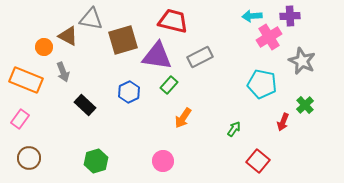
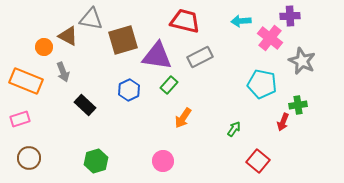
cyan arrow: moved 11 px left, 5 px down
red trapezoid: moved 12 px right
pink cross: moved 1 px right, 1 px down; rotated 20 degrees counterclockwise
orange rectangle: moved 1 px down
blue hexagon: moved 2 px up
green cross: moved 7 px left; rotated 36 degrees clockwise
pink rectangle: rotated 36 degrees clockwise
